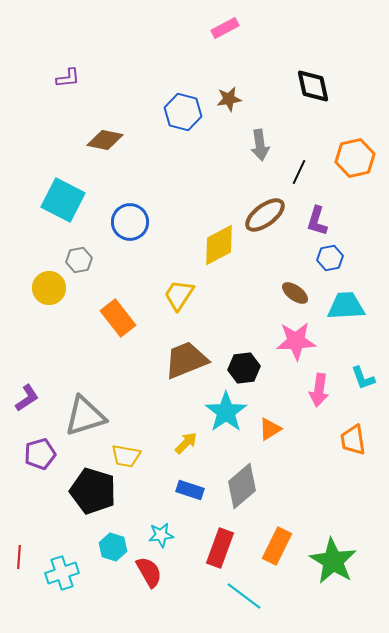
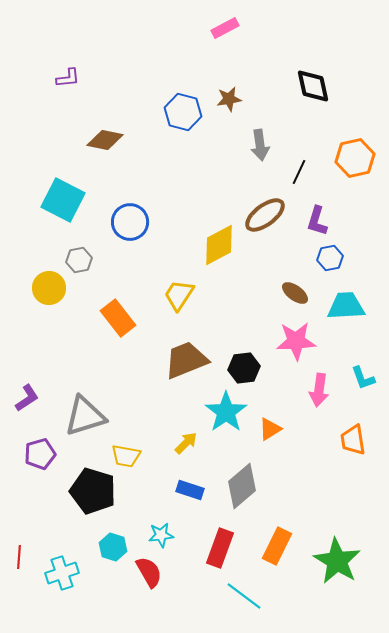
green star at (333, 561): moved 4 px right
